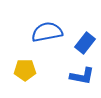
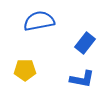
blue semicircle: moved 8 px left, 11 px up
blue L-shape: moved 3 px down
